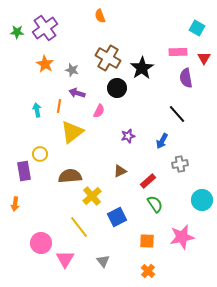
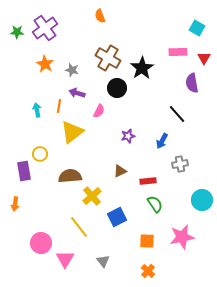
purple semicircle: moved 6 px right, 5 px down
red rectangle: rotated 35 degrees clockwise
